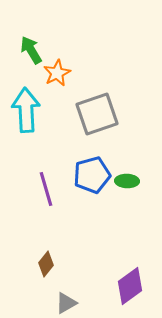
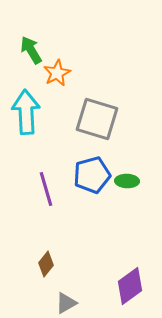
cyan arrow: moved 2 px down
gray square: moved 5 px down; rotated 36 degrees clockwise
